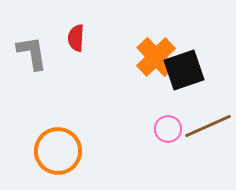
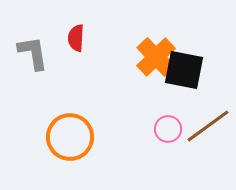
gray L-shape: moved 1 px right
black square: rotated 30 degrees clockwise
brown line: rotated 12 degrees counterclockwise
orange circle: moved 12 px right, 14 px up
